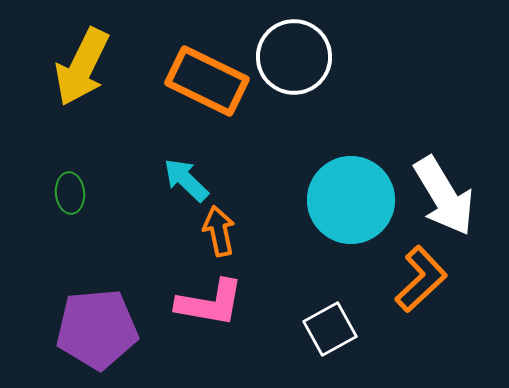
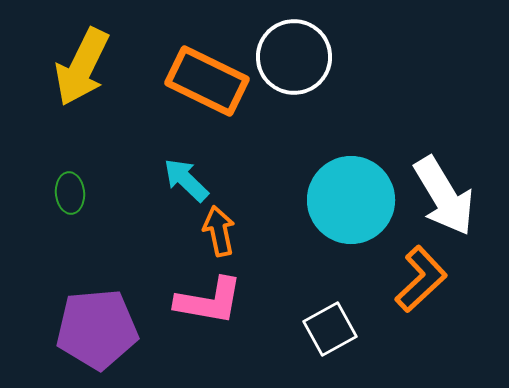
pink L-shape: moved 1 px left, 2 px up
